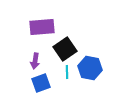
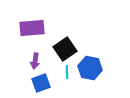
purple rectangle: moved 10 px left, 1 px down
